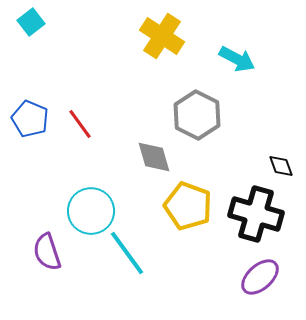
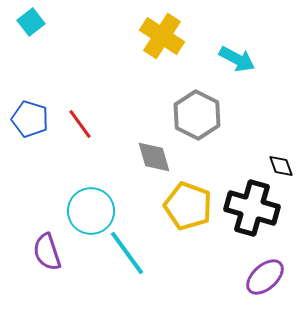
blue pentagon: rotated 6 degrees counterclockwise
black cross: moved 4 px left, 6 px up
purple ellipse: moved 5 px right
